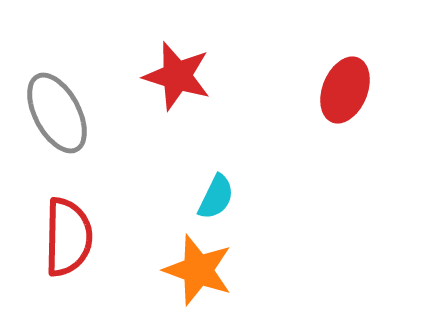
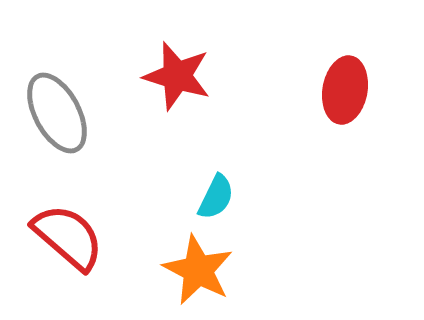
red ellipse: rotated 12 degrees counterclockwise
red semicircle: rotated 50 degrees counterclockwise
orange star: rotated 8 degrees clockwise
